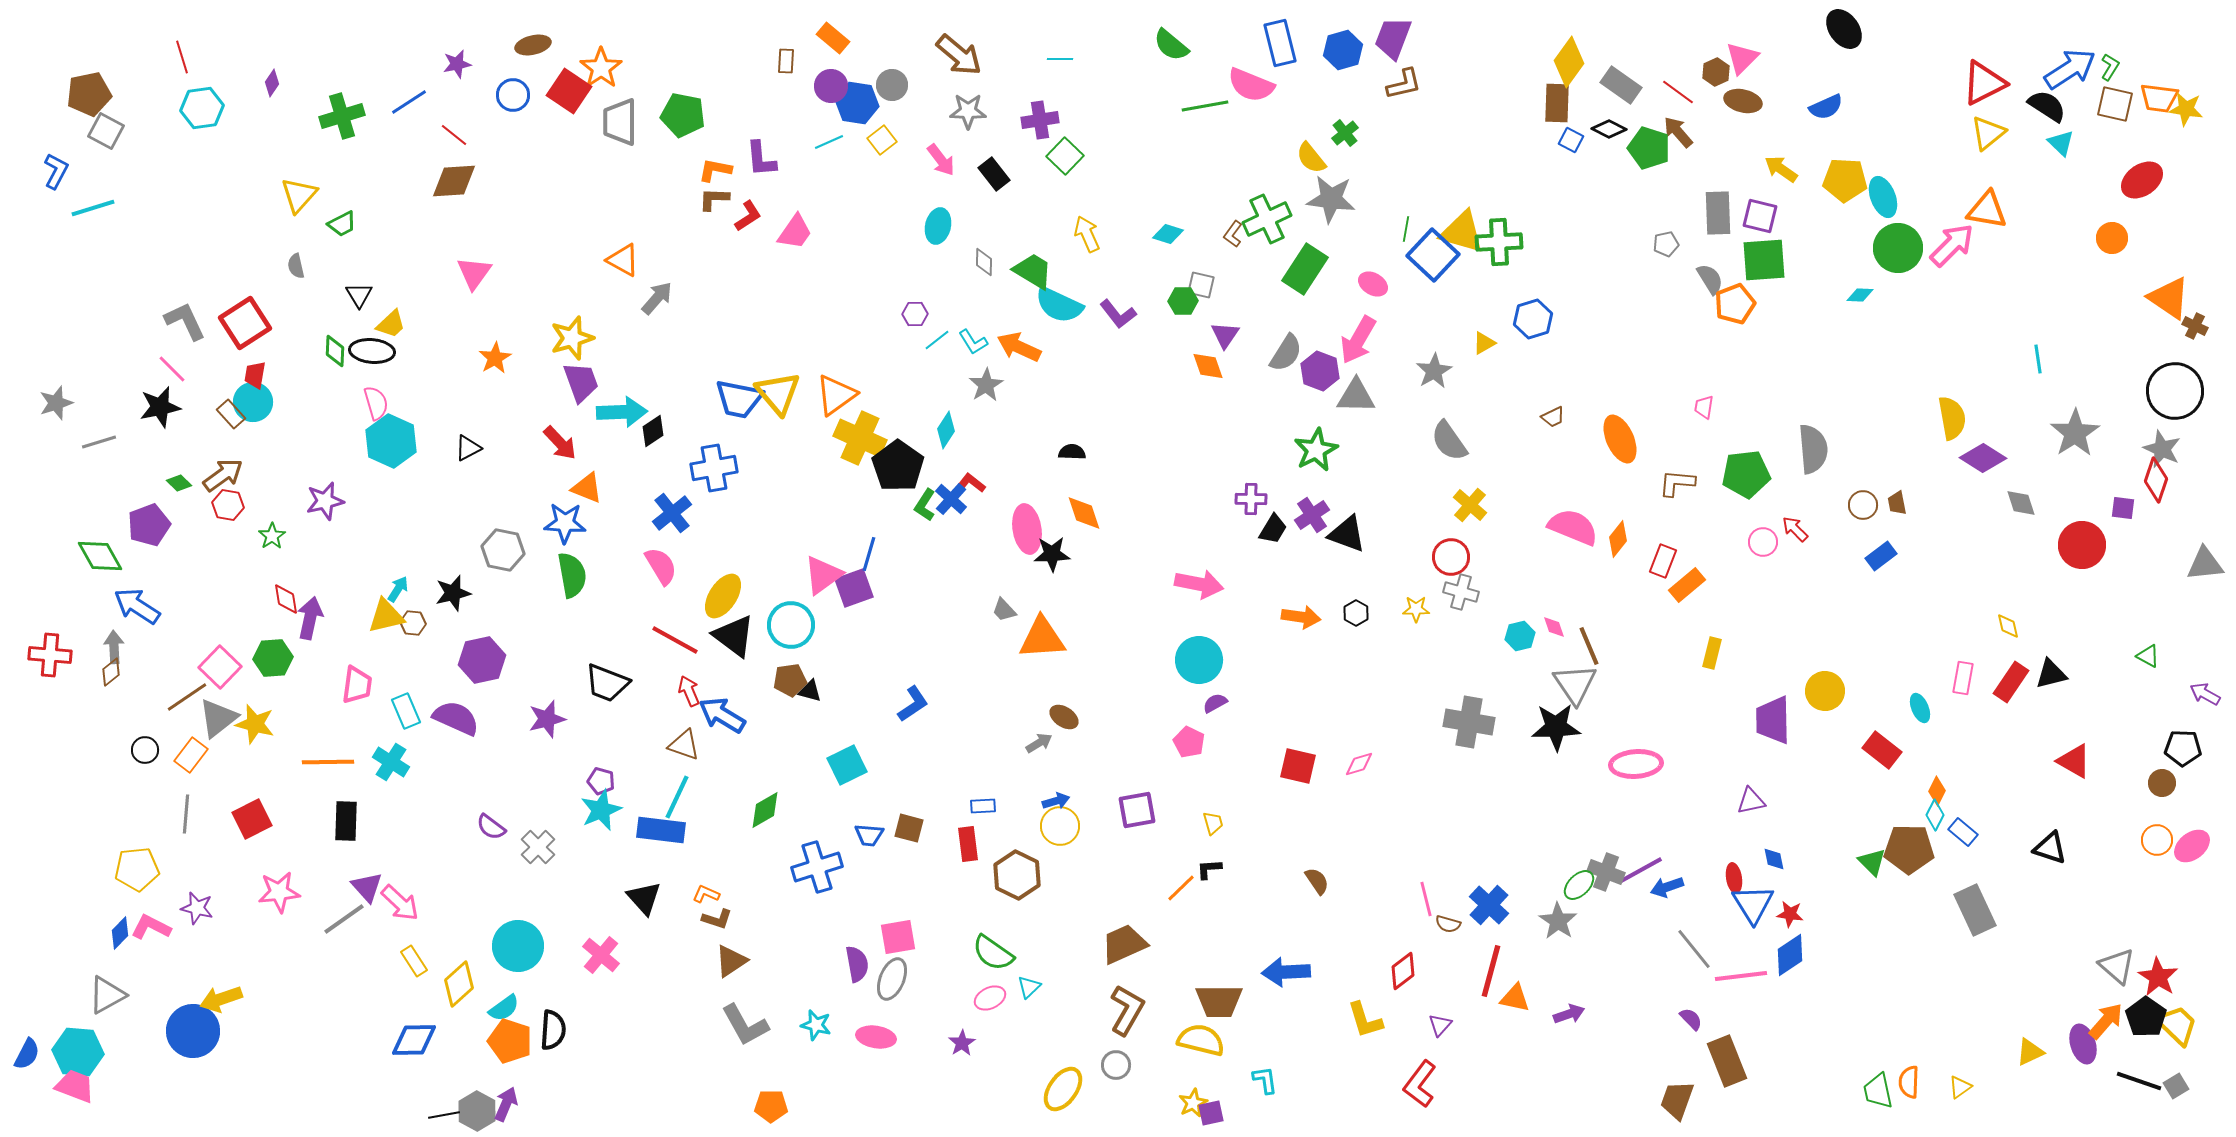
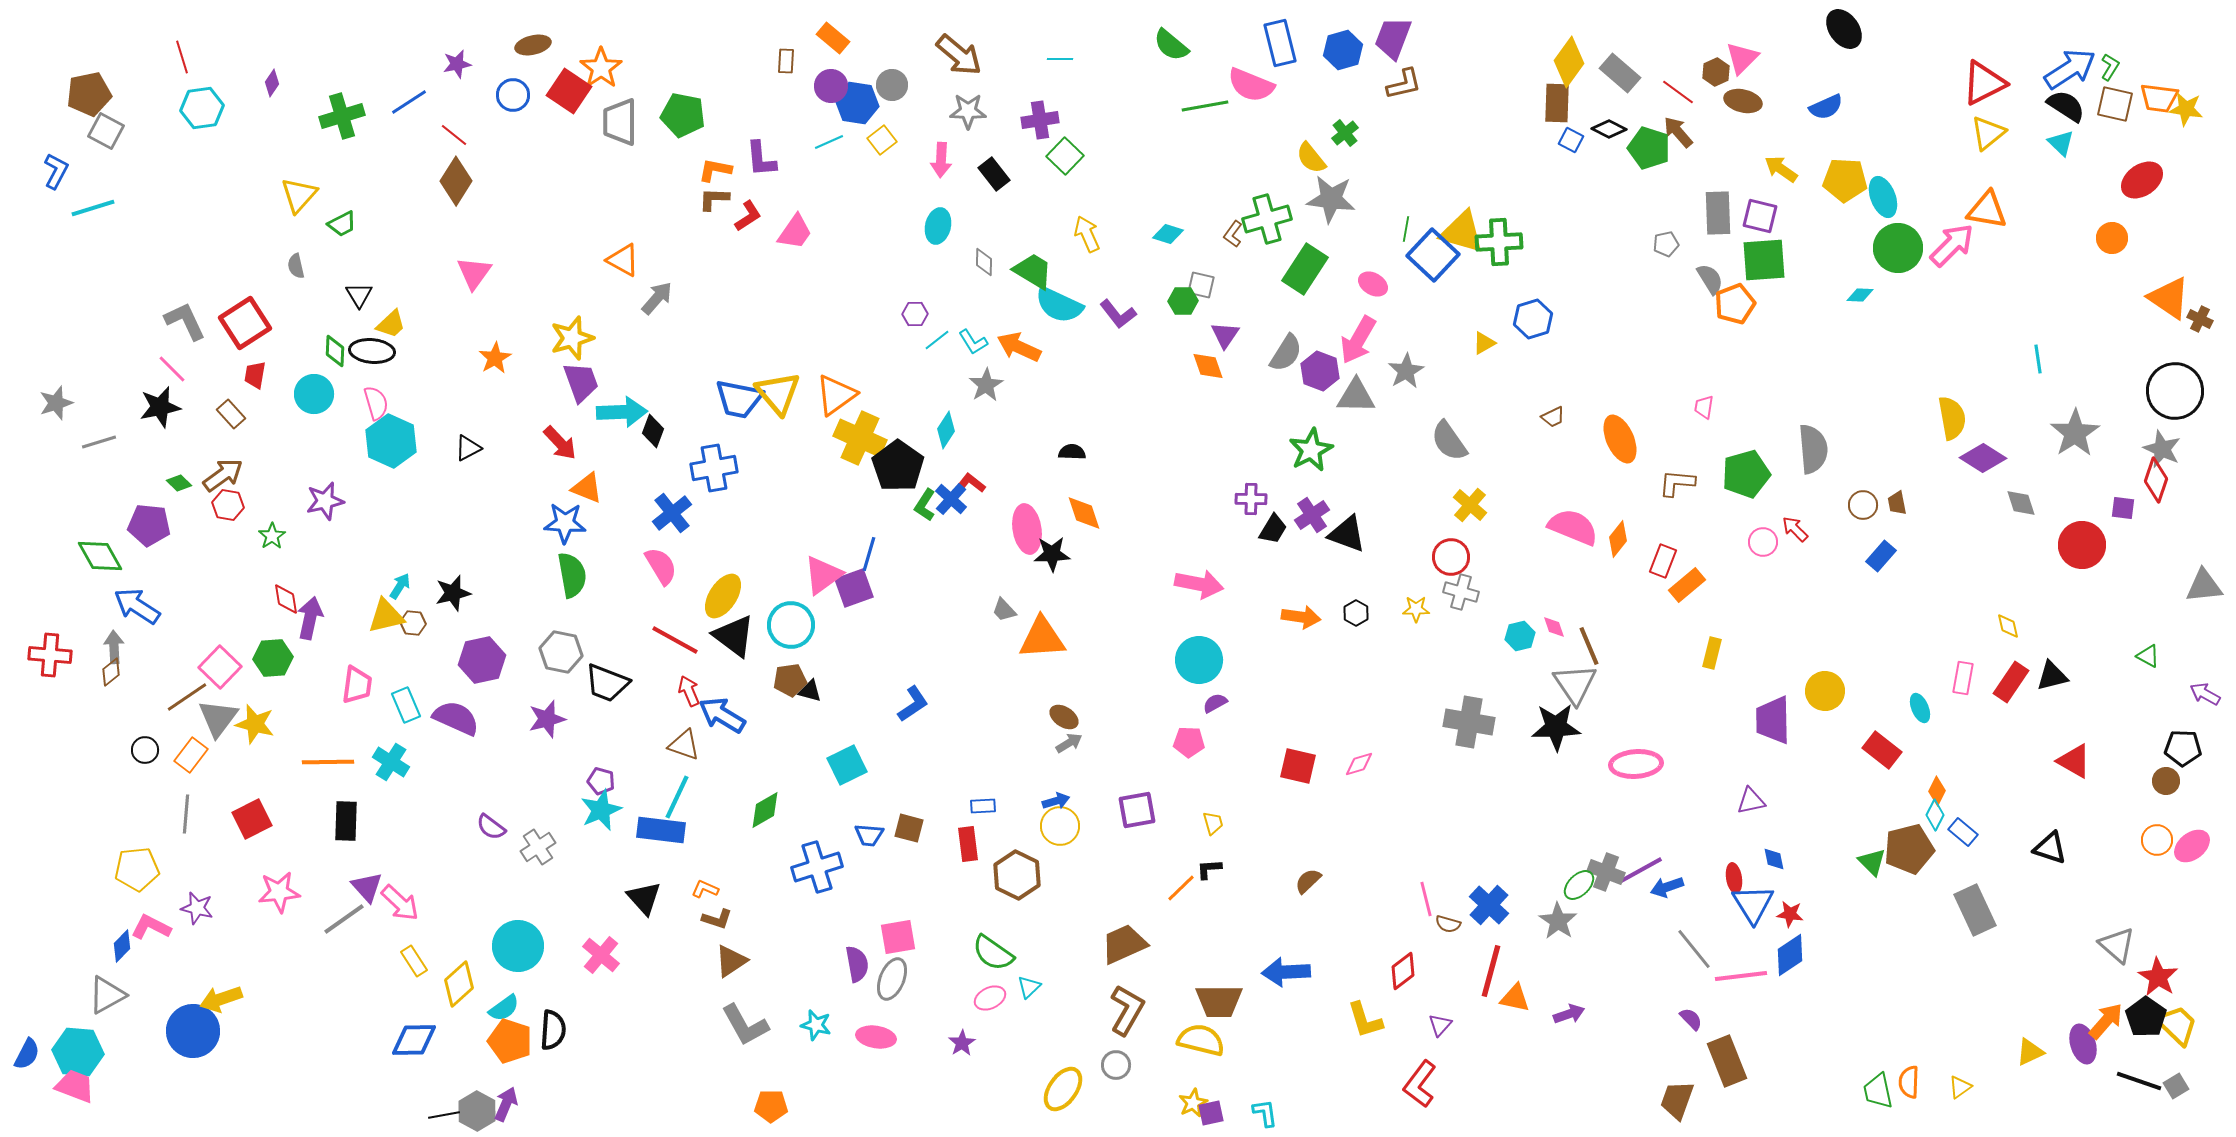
gray rectangle at (1621, 85): moved 1 px left, 12 px up; rotated 6 degrees clockwise
black semicircle at (2047, 106): moved 19 px right
pink arrow at (941, 160): rotated 40 degrees clockwise
brown diamond at (454, 181): moved 2 px right; rotated 54 degrees counterclockwise
green cross at (1267, 219): rotated 9 degrees clockwise
brown cross at (2195, 326): moved 5 px right, 7 px up
gray star at (1434, 371): moved 28 px left
cyan circle at (253, 402): moved 61 px right, 8 px up
black diamond at (653, 431): rotated 36 degrees counterclockwise
green star at (1316, 450): moved 5 px left
green pentagon at (1746, 474): rotated 9 degrees counterclockwise
purple pentagon at (149, 525): rotated 27 degrees clockwise
gray hexagon at (503, 550): moved 58 px right, 102 px down
blue rectangle at (1881, 556): rotated 12 degrees counterclockwise
gray triangle at (2205, 564): moved 1 px left, 22 px down
cyan arrow at (398, 589): moved 2 px right, 3 px up
black triangle at (2051, 674): moved 1 px right, 2 px down
cyan rectangle at (406, 711): moved 6 px up
gray triangle at (218, 718): rotated 15 degrees counterclockwise
pink pentagon at (1189, 742): rotated 24 degrees counterclockwise
gray arrow at (1039, 743): moved 30 px right
brown circle at (2162, 783): moved 4 px right, 2 px up
gray cross at (538, 847): rotated 12 degrees clockwise
brown pentagon at (1909, 849): rotated 15 degrees counterclockwise
brown semicircle at (1317, 881): moved 9 px left; rotated 100 degrees counterclockwise
orange L-shape at (706, 894): moved 1 px left, 5 px up
blue diamond at (120, 933): moved 2 px right, 13 px down
gray triangle at (2117, 966): moved 21 px up
cyan L-shape at (1265, 1080): moved 33 px down
